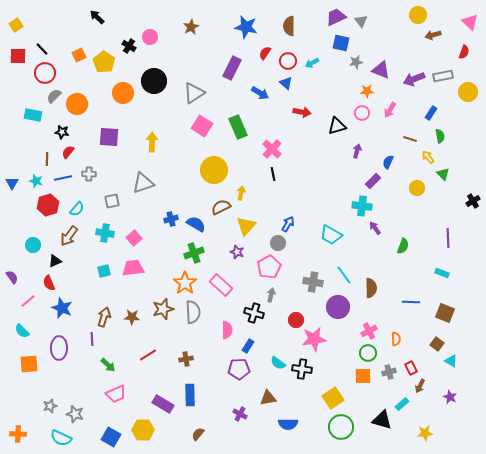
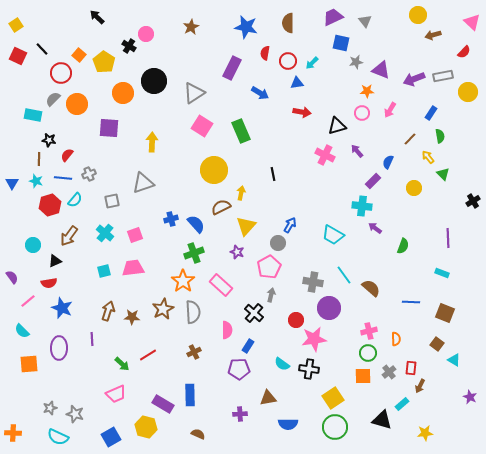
purple trapezoid at (336, 17): moved 3 px left
gray triangle at (361, 21): moved 4 px right
pink triangle at (470, 22): moved 2 px right
brown semicircle at (289, 26): moved 1 px left, 3 px up
pink circle at (150, 37): moved 4 px left, 3 px up
red semicircle at (464, 52): rotated 24 degrees clockwise
red semicircle at (265, 53): rotated 24 degrees counterclockwise
orange square at (79, 55): rotated 24 degrees counterclockwise
red square at (18, 56): rotated 24 degrees clockwise
cyan arrow at (312, 63): rotated 16 degrees counterclockwise
red circle at (45, 73): moved 16 px right
blue triangle at (286, 83): moved 11 px right; rotated 48 degrees counterclockwise
gray semicircle at (54, 96): moved 1 px left, 3 px down
green rectangle at (238, 127): moved 3 px right, 4 px down
black star at (62, 132): moved 13 px left, 8 px down
purple square at (109, 137): moved 9 px up
brown line at (410, 139): rotated 64 degrees counterclockwise
pink cross at (272, 149): moved 53 px right, 6 px down; rotated 18 degrees counterclockwise
purple arrow at (357, 151): rotated 56 degrees counterclockwise
red semicircle at (68, 152): moved 1 px left, 3 px down
brown line at (47, 159): moved 8 px left
gray cross at (89, 174): rotated 24 degrees counterclockwise
blue line at (63, 178): rotated 18 degrees clockwise
yellow circle at (417, 188): moved 3 px left
red hexagon at (48, 205): moved 2 px right
cyan semicircle at (77, 209): moved 2 px left, 9 px up
blue semicircle at (196, 224): rotated 18 degrees clockwise
blue arrow at (288, 224): moved 2 px right, 1 px down
purple arrow at (375, 228): rotated 16 degrees counterclockwise
cyan cross at (105, 233): rotated 30 degrees clockwise
cyan trapezoid at (331, 235): moved 2 px right
pink square at (134, 238): moved 1 px right, 3 px up; rotated 21 degrees clockwise
red semicircle at (49, 283): rotated 77 degrees counterclockwise
orange star at (185, 283): moved 2 px left, 2 px up
brown semicircle at (371, 288): rotated 48 degrees counterclockwise
purple circle at (338, 307): moved 9 px left, 1 px down
brown star at (163, 309): rotated 10 degrees counterclockwise
black cross at (254, 313): rotated 24 degrees clockwise
brown arrow at (104, 317): moved 4 px right, 6 px up
pink cross at (369, 331): rotated 14 degrees clockwise
brown cross at (186, 359): moved 8 px right, 7 px up; rotated 16 degrees counterclockwise
cyan triangle at (451, 361): moved 3 px right, 1 px up
cyan semicircle at (278, 363): moved 4 px right, 1 px down
green arrow at (108, 365): moved 14 px right, 1 px up
red rectangle at (411, 368): rotated 32 degrees clockwise
black cross at (302, 369): moved 7 px right
gray cross at (389, 372): rotated 24 degrees counterclockwise
purple star at (450, 397): moved 20 px right
gray star at (50, 406): moved 2 px down
purple cross at (240, 414): rotated 32 degrees counterclockwise
green circle at (341, 427): moved 6 px left
yellow hexagon at (143, 430): moved 3 px right, 3 px up; rotated 15 degrees clockwise
orange cross at (18, 434): moved 5 px left, 1 px up
brown semicircle at (198, 434): rotated 72 degrees clockwise
blue square at (111, 437): rotated 30 degrees clockwise
cyan semicircle at (61, 438): moved 3 px left, 1 px up
